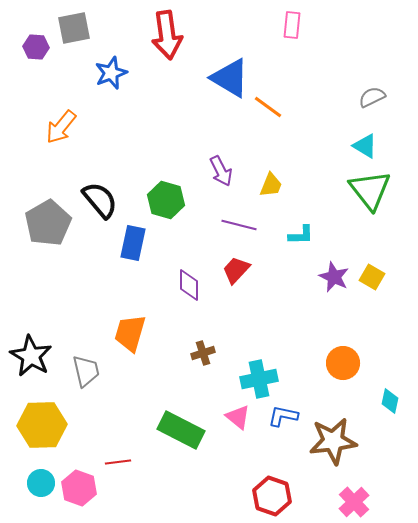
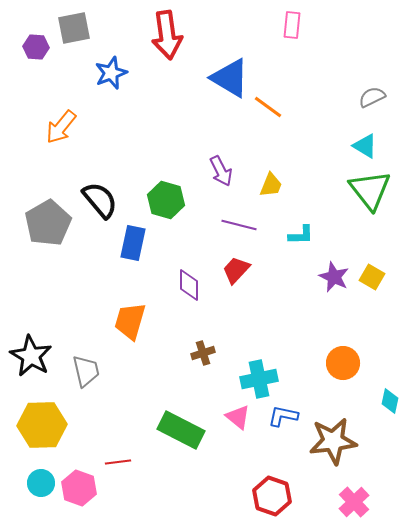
orange trapezoid: moved 12 px up
